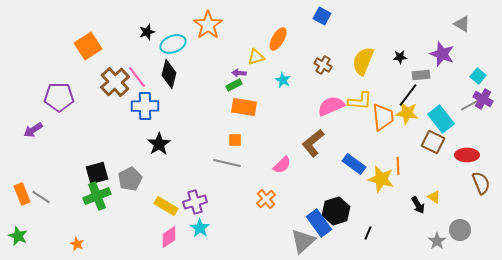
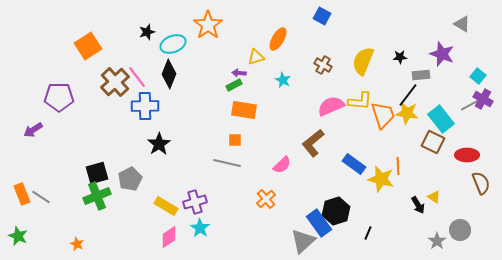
black diamond at (169, 74): rotated 8 degrees clockwise
orange rectangle at (244, 107): moved 3 px down
orange trapezoid at (383, 117): moved 2 px up; rotated 12 degrees counterclockwise
